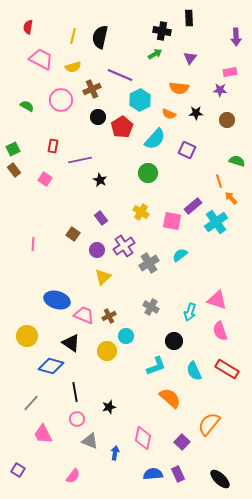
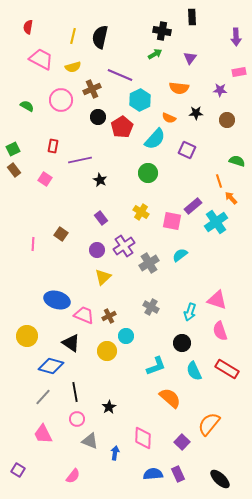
black rectangle at (189, 18): moved 3 px right, 1 px up
pink rectangle at (230, 72): moved 9 px right
orange semicircle at (169, 114): moved 4 px down
brown square at (73, 234): moved 12 px left
black circle at (174, 341): moved 8 px right, 2 px down
gray line at (31, 403): moved 12 px right, 6 px up
black star at (109, 407): rotated 16 degrees counterclockwise
pink diamond at (143, 438): rotated 10 degrees counterclockwise
